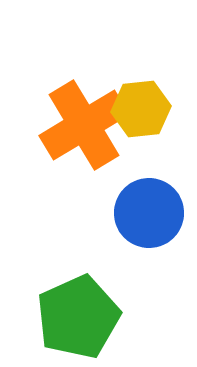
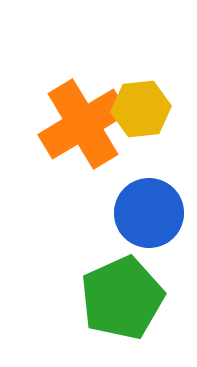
orange cross: moved 1 px left, 1 px up
green pentagon: moved 44 px right, 19 px up
